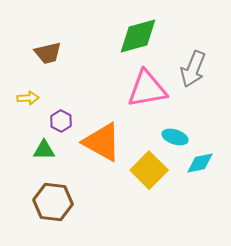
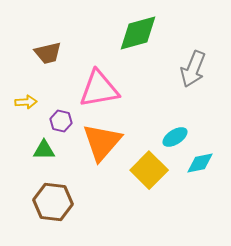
green diamond: moved 3 px up
pink triangle: moved 48 px left
yellow arrow: moved 2 px left, 4 px down
purple hexagon: rotated 15 degrees counterclockwise
cyan ellipse: rotated 50 degrees counterclockwise
orange triangle: rotated 42 degrees clockwise
